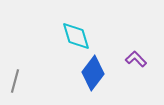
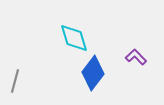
cyan diamond: moved 2 px left, 2 px down
purple L-shape: moved 2 px up
